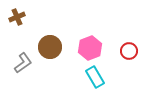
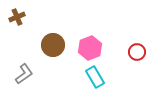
brown circle: moved 3 px right, 2 px up
red circle: moved 8 px right, 1 px down
gray L-shape: moved 1 px right, 11 px down
